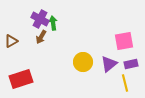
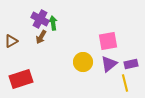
pink square: moved 16 px left
